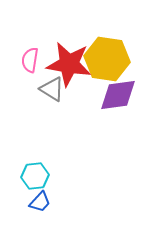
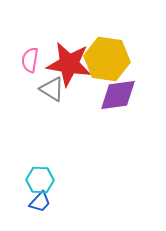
cyan hexagon: moved 5 px right, 4 px down; rotated 8 degrees clockwise
